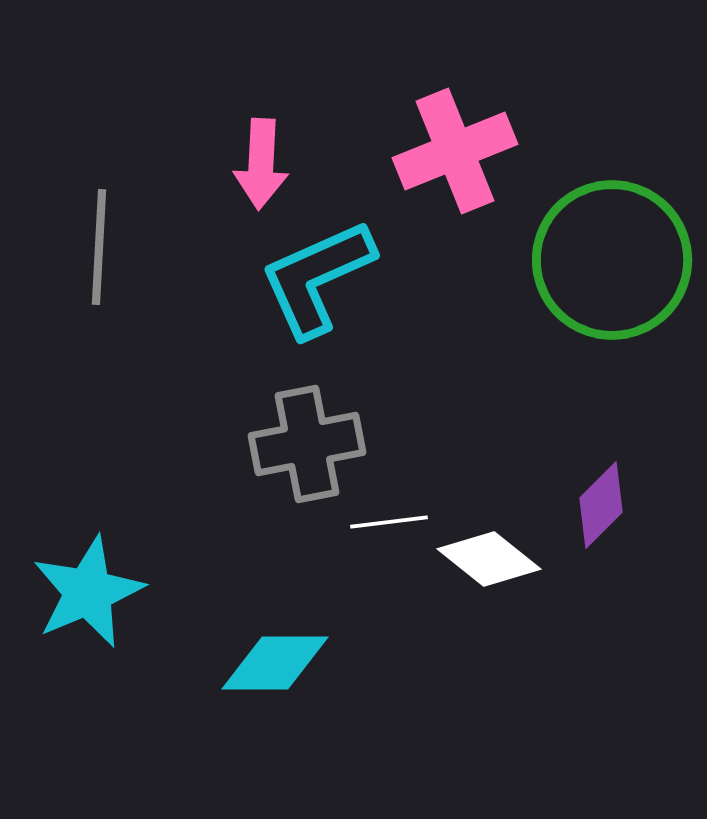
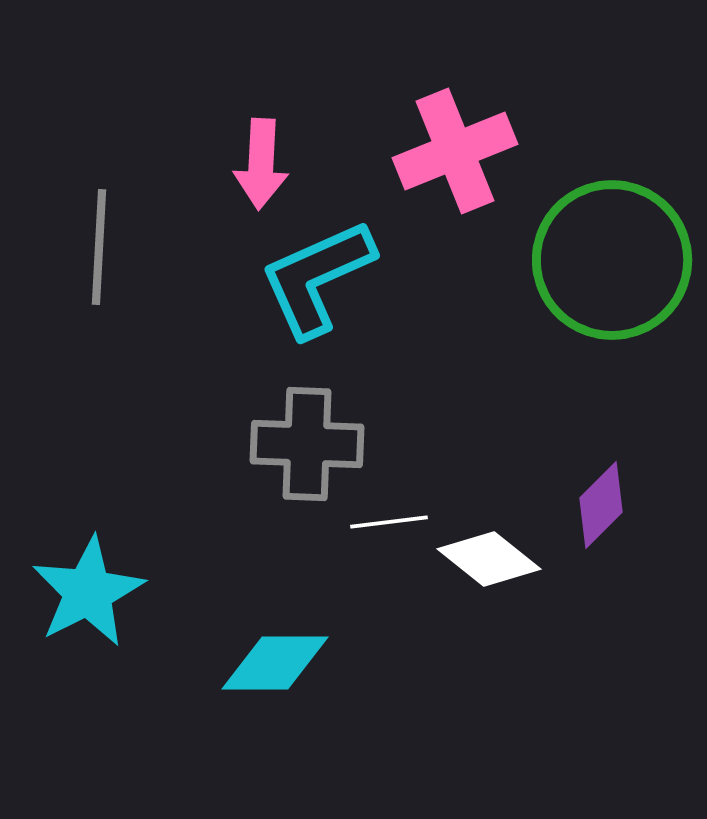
gray cross: rotated 13 degrees clockwise
cyan star: rotated 4 degrees counterclockwise
